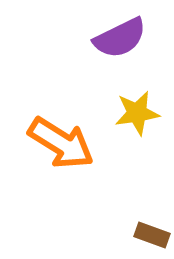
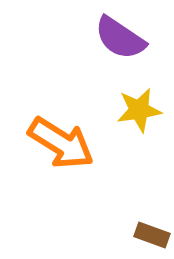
purple semicircle: rotated 60 degrees clockwise
yellow star: moved 2 px right, 3 px up
